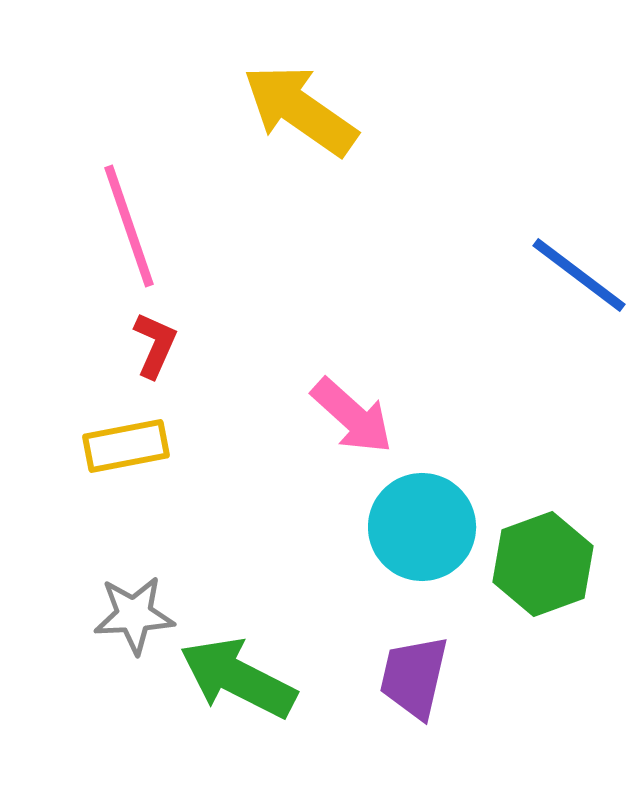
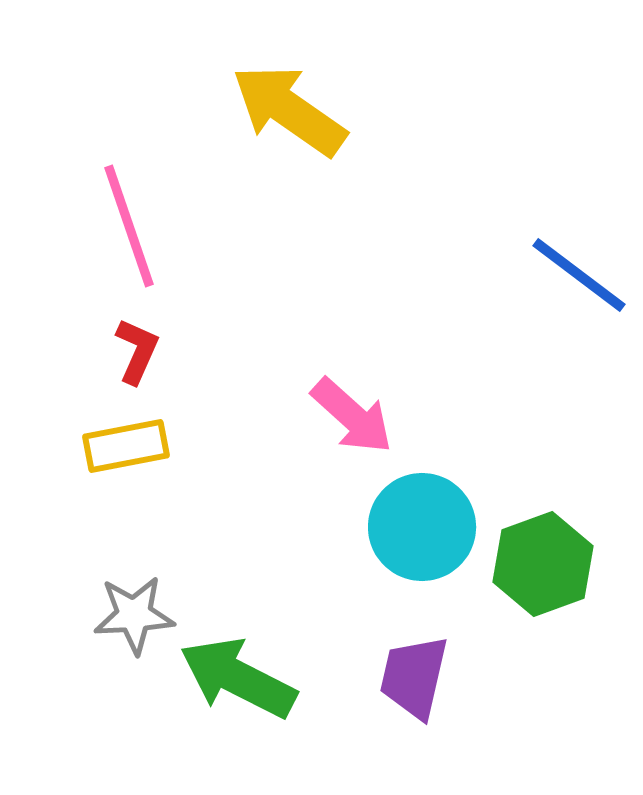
yellow arrow: moved 11 px left
red L-shape: moved 18 px left, 6 px down
